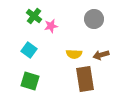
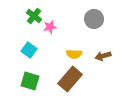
pink star: moved 1 px left, 1 px down
brown arrow: moved 2 px right, 1 px down
brown rectangle: moved 15 px left; rotated 50 degrees clockwise
